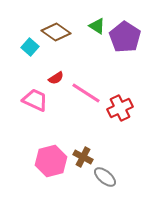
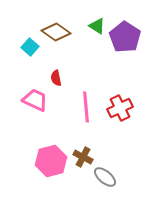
red semicircle: rotated 112 degrees clockwise
pink line: moved 14 px down; rotated 52 degrees clockwise
